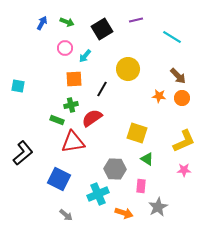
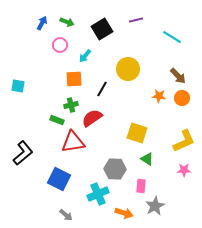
pink circle: moved 5 px left, 3 px up
gray star: moved 3 px left, 1 px up
